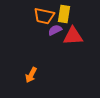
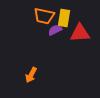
yellow rectangle: moved 4 px down
red triangle: moved 7 px right, 3 px up
